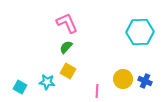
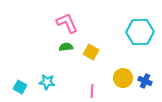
green semicircle: rotated 40 degrees clockwise
yellow square: moved 23 px right, 19 px up
yellow circle: moved 1 px up
pink line: moved 5 px left
